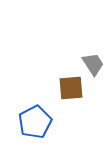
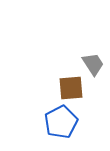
blue pentagon: moved 26 px right
